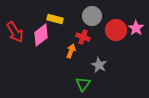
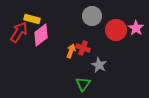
yellow rectangle: moved 23 px left
red arrow: moved 4 px right; rotated 115 degrees counterclockwise
red cross: moved 11 px down
